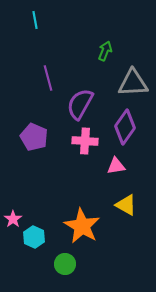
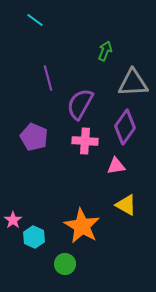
cyan line: rotated 42 degrees counterclockwise
pink star: moved 1 px down
